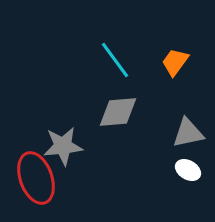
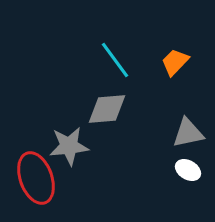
orange trapezoid: rotated 8 degrees clockwise
gray diamond: moved 11 px left, 3 px up
gray star: moved 6 px right
